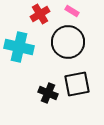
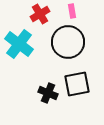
pink rectangle: rotated 48 degrees clockwise
cyan cross: moved 3 px up; rotated 24 degrees clockwise
